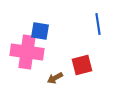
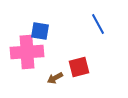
blue line: rotated 20 degrees counterclockwise
pink cross: rotated 12 degrees counterclockwise
red square: moved 3 px left, 2 px down
